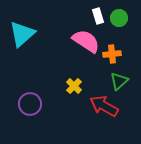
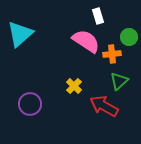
green circle: moved 10 px right, 19 px down
cyan triangle: moved 2 px left
